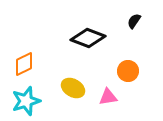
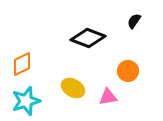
orange diamond: moved 2 px left
